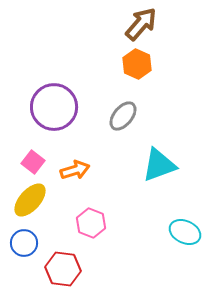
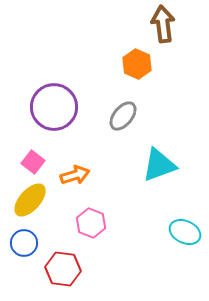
brown arrow: moved 22 px right; rotated 48 degrees counterclockwise
orange arrow: moved 5 px down
